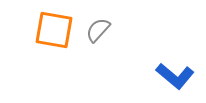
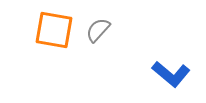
blue L-shape: moved 4 px left, 2 px up
